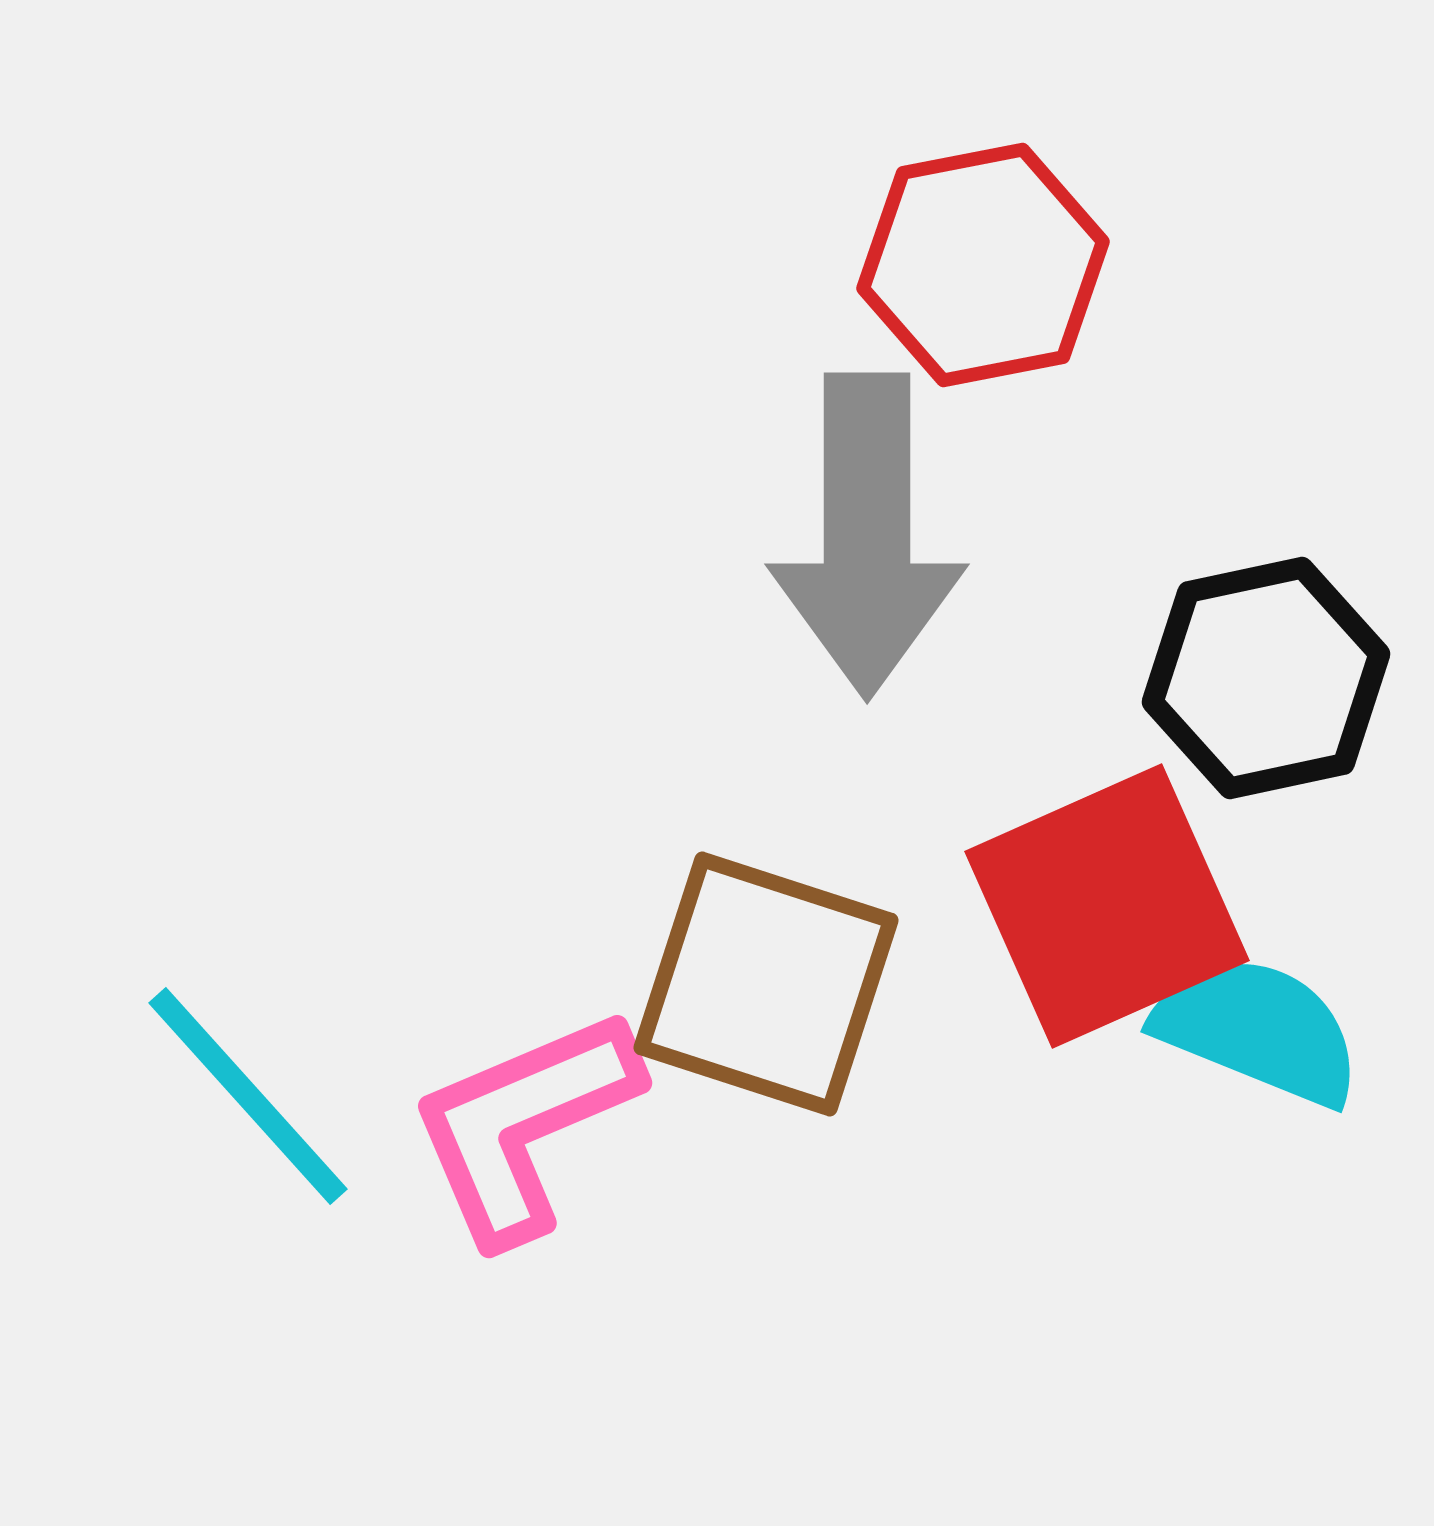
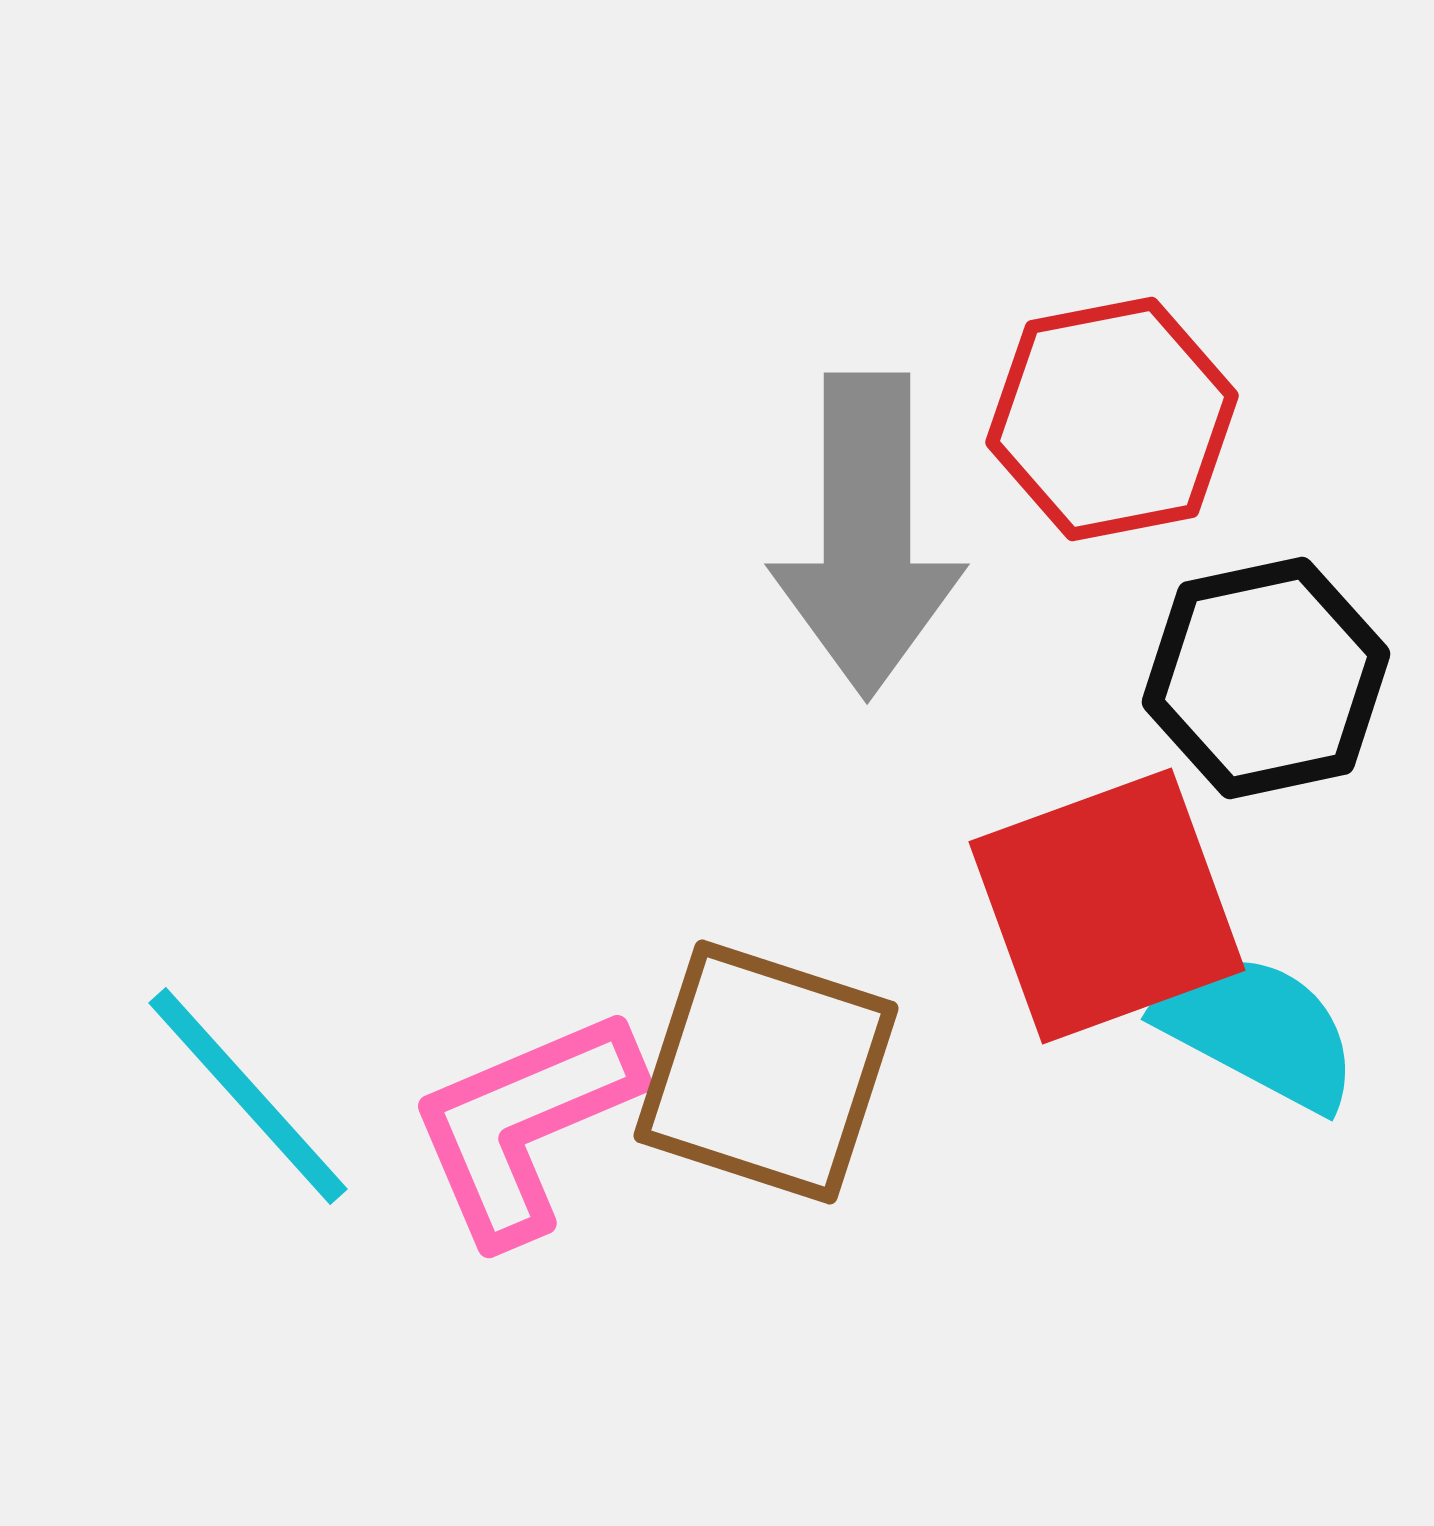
red hexagon: moved 129 px right, 154 px down
red square: rotated 4 degrees clockwise
brown square: moved 88 px down
cyan semicircle: rotated 6 degrees clockwise
